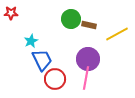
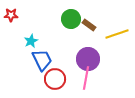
red star: moved 2 px down
brown rectangle: rotated 24 degrees clockwise
yellow line: rotated 10 degrees clockwise
